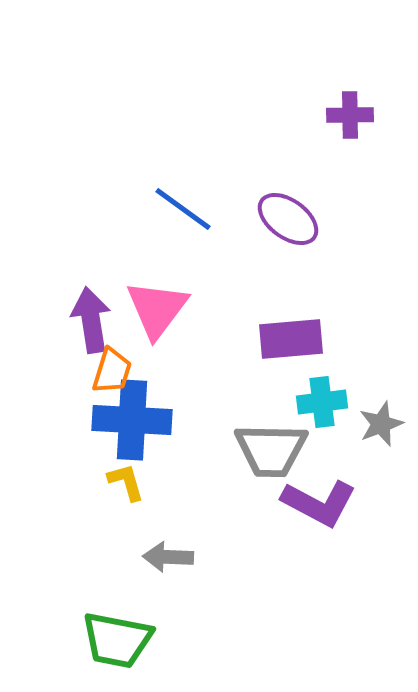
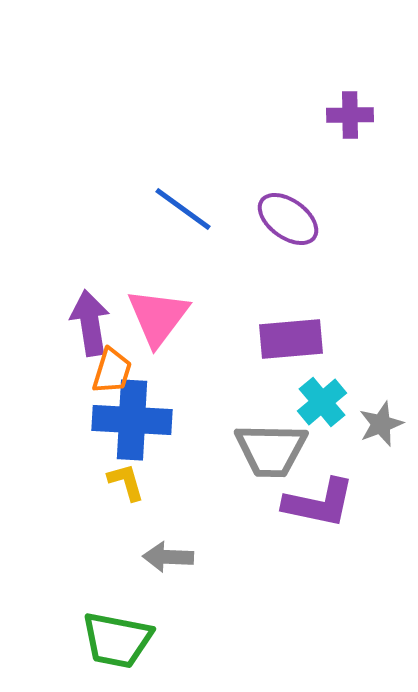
pink triangle: moved 1 px right, 8 px down
purple arrow: moved 1 px left, 3 px down
cyan cross: rotated 33 degrees counterclockwise
purple L-shape: rotated 16 degrees counterclockwise
